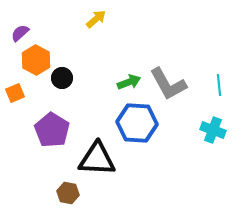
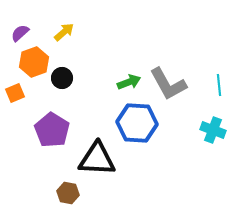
yellow arrow: moved 32 px left, 13 px down
orange hexagon: moved 2 px left, 2 px down; rotated 12 degrees clockwise
